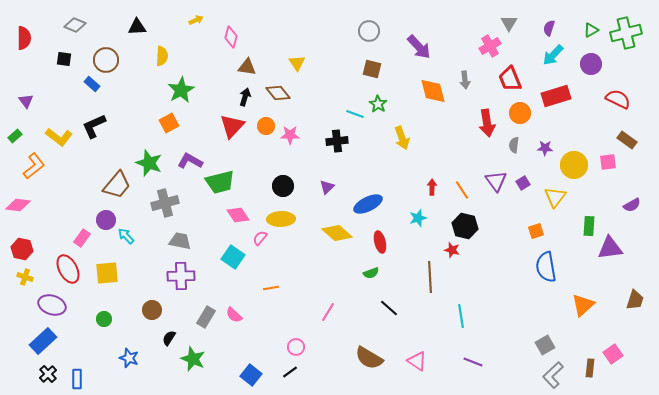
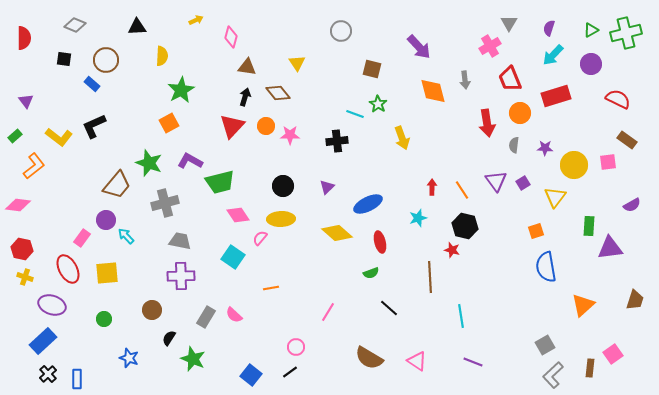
gray circle at (369, 31): moved 28 px left
